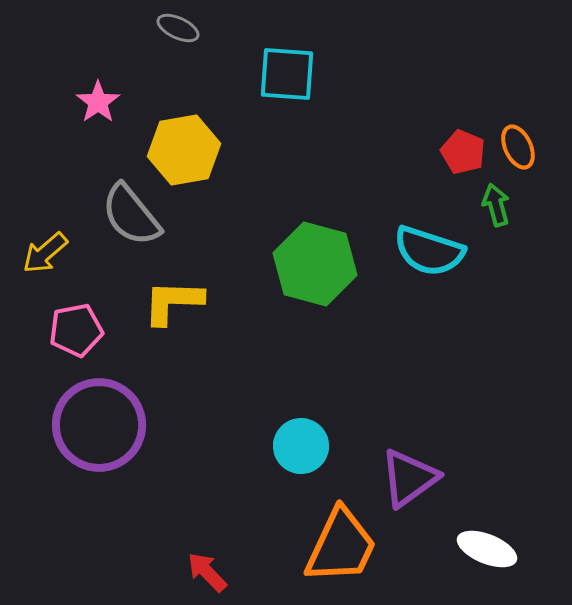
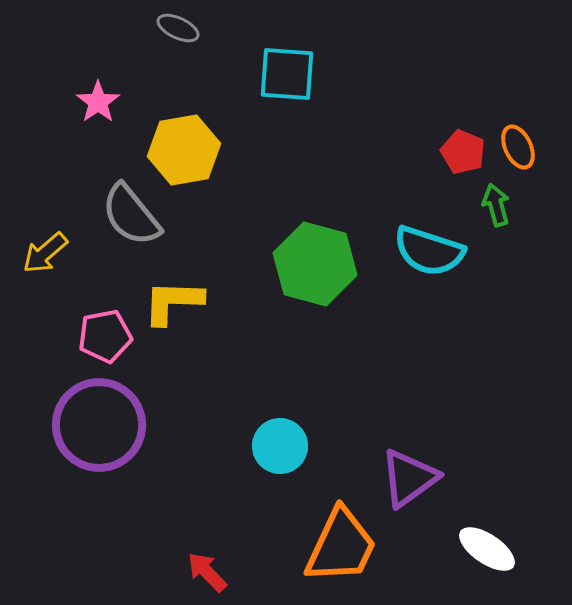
pink pentagon: moved 29 px right, 6 px down
cyan circle: moved 21 px left
white ellipse: rotated 12 degrees clockwise
